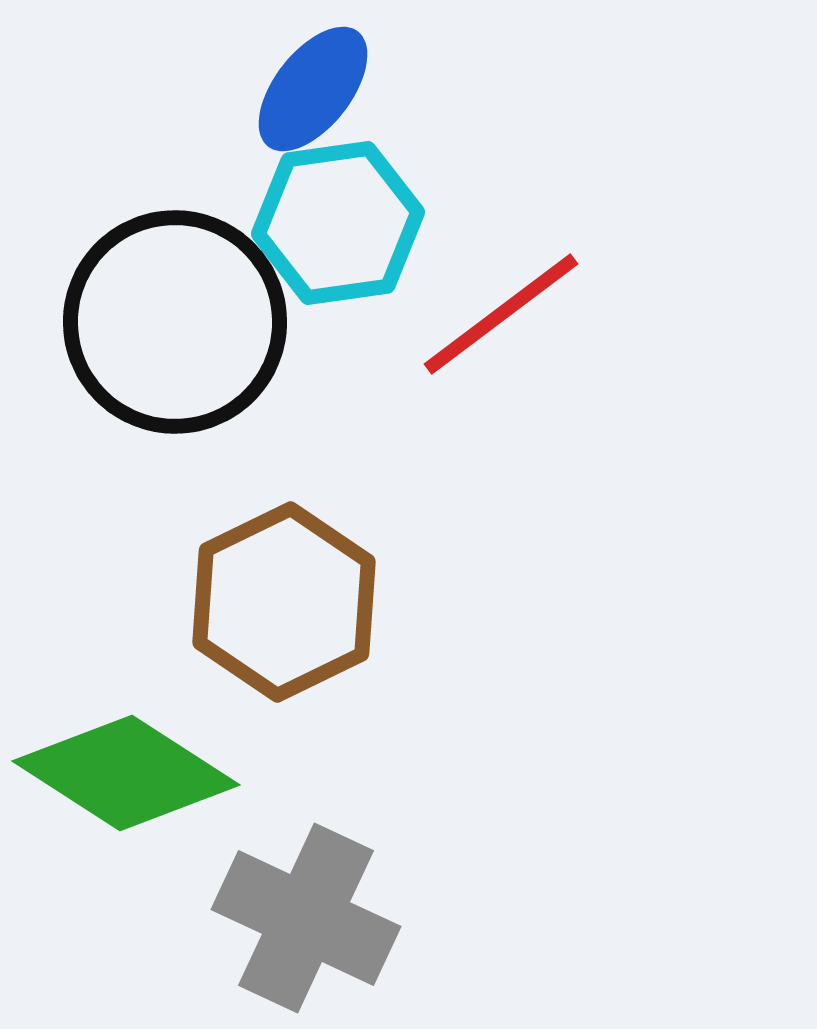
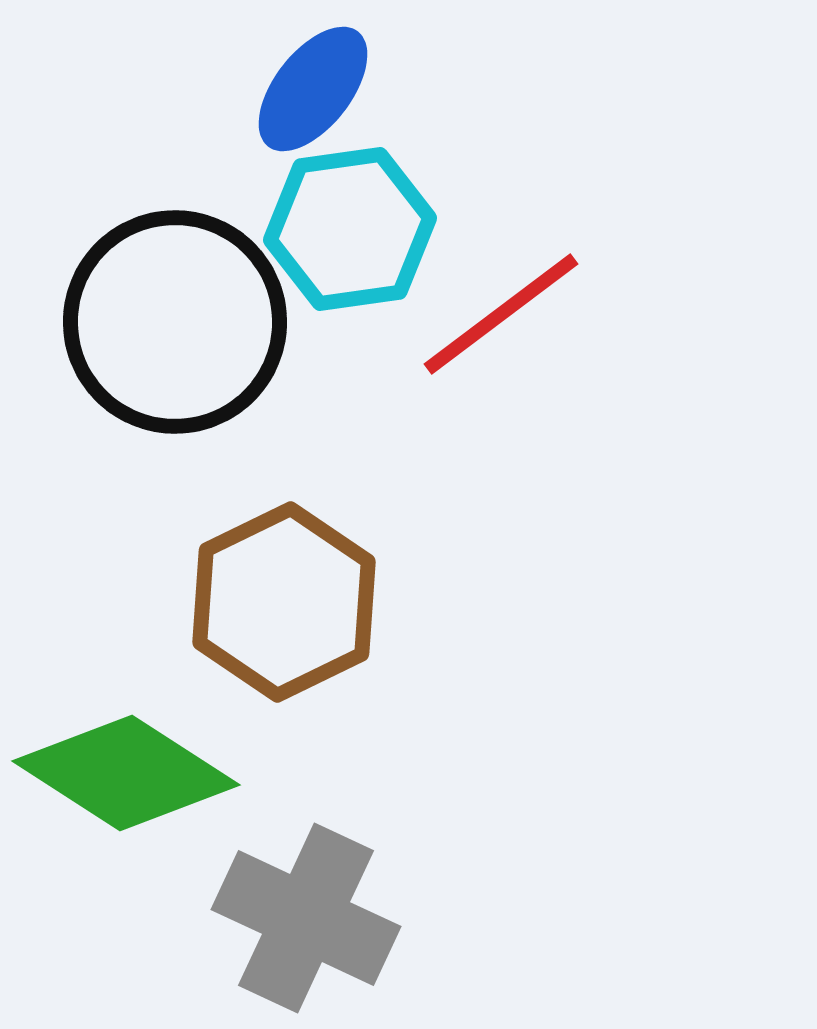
cyan hexagon: moved 12 px right, 6 px down
